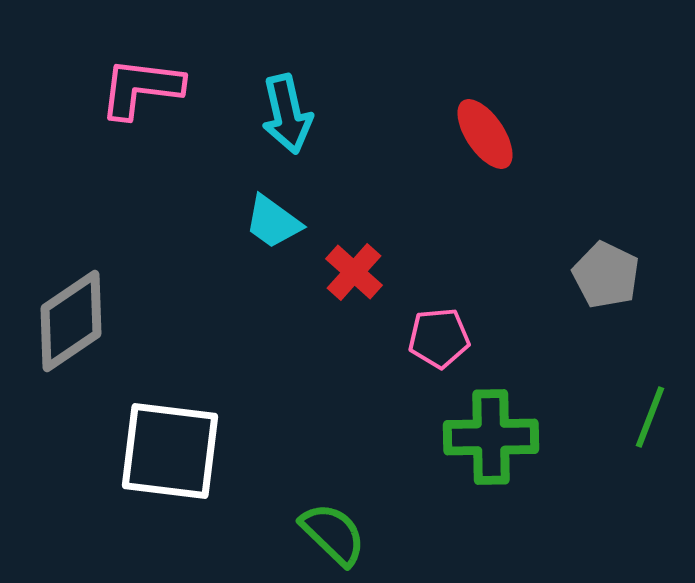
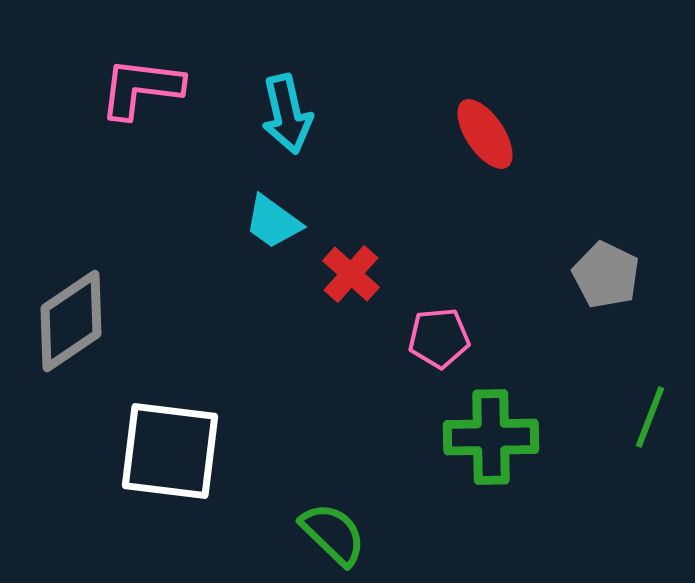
red cross: moved 3 px left, 2 px down
